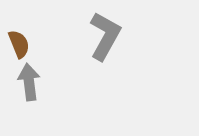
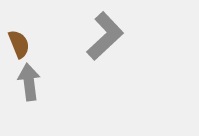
gray L-shape: rotated 18 degrees clockwise
